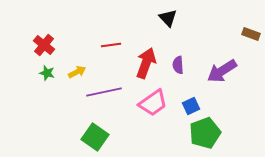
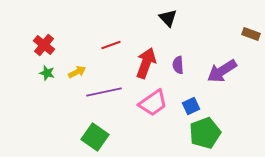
red line: rotated 12 degrees counterclockwise
